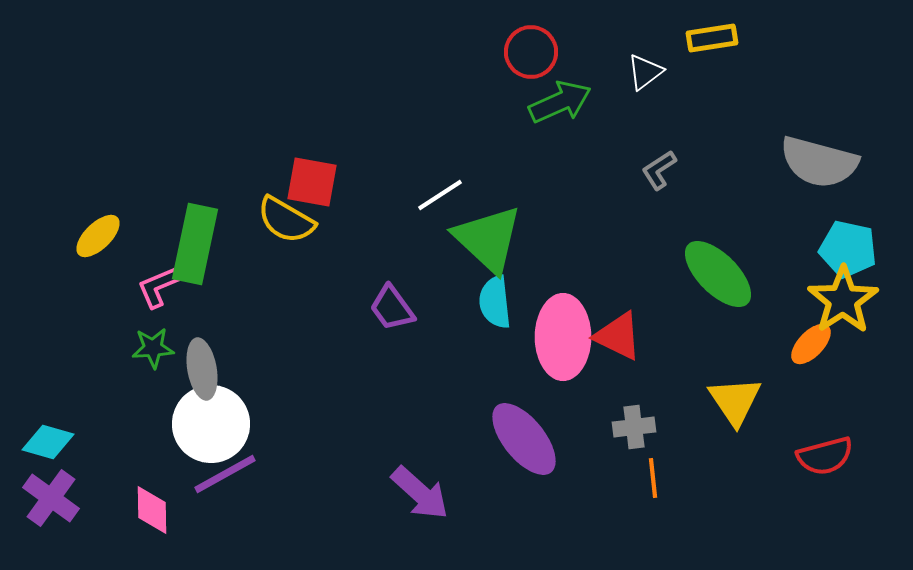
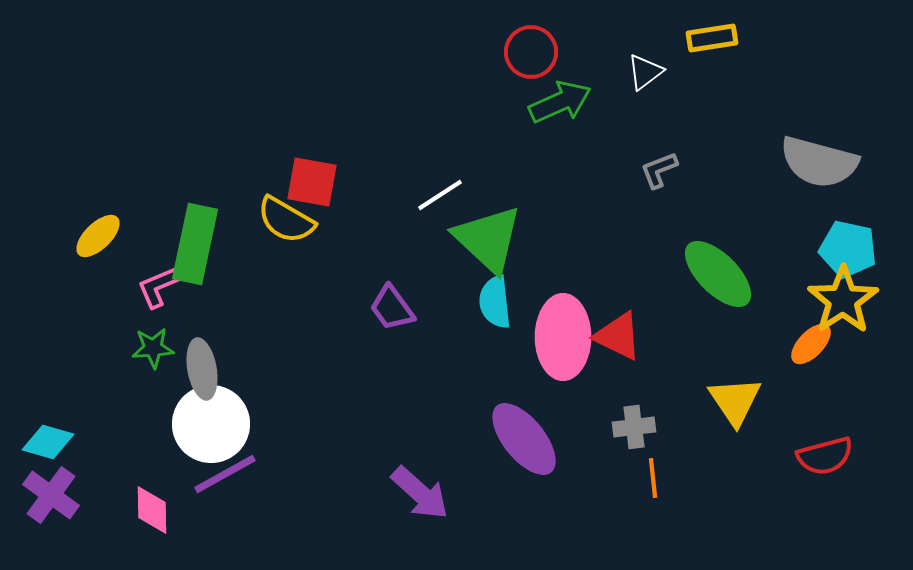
gray L-shape: rotated 12 degrees clockwise
purple cross: moved 3 px up
